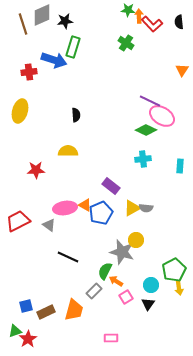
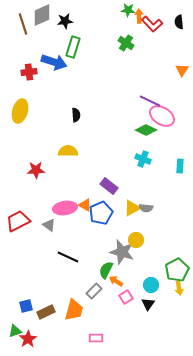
blue arrow at (54, 60): moved 2 px down
cyan cross at (143, 159): rotated 28 degrees clockwise
purple rectangle at (111, 186): moved 2 px left
green pentagon at (174, 270): moved 3 px right
green semicircle at (105, 271): moved 1 px right, 1 px up
pink rectangle at (111, 338): moved 15 px left
